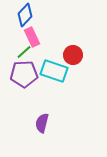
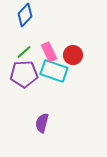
pink rectangle: moved 17 px right, 15 px down
